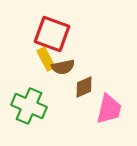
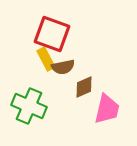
pink trapezoid: moved 2 px left
